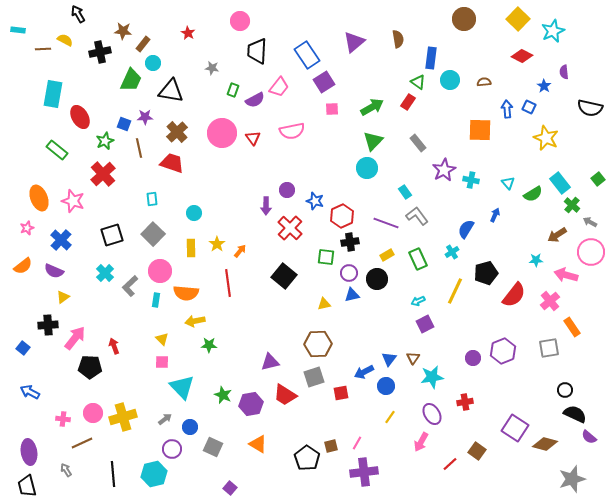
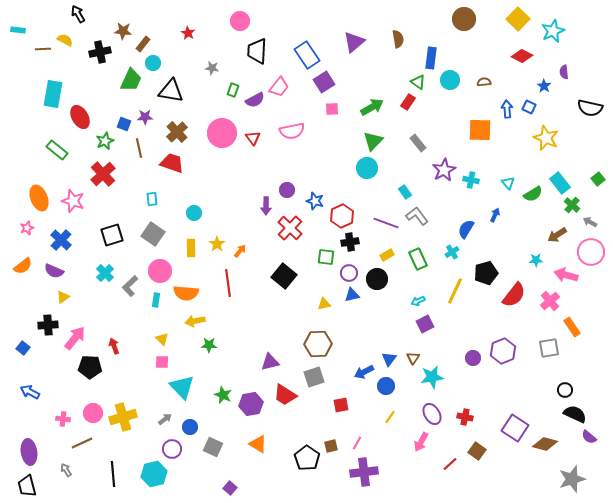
gray square at (153, 234): rotated 10 degrees counterclockwise
red square at (341, 393): moved 12 px down
red cross at (465, 402): moved 15 px down; rotated 21 degrees clockwise
